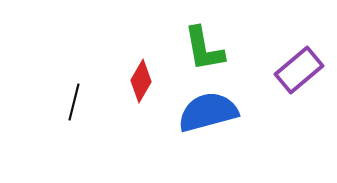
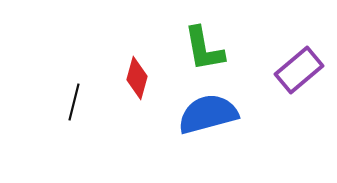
red diamond: moved 4 px left, 3 px up; rotated 15 degrees counterclockwise
blue semicircle: moved 2 px down
